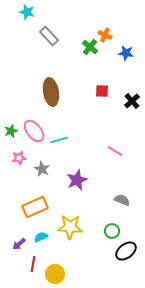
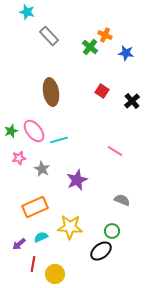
red square: rotated 32 degrees clockwise
black ellipse: moved 25 px left
